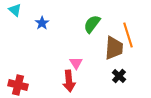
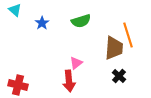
green semicircle: moved 11 px left, 3 px up; rotated 144 degrees counterclockwise
pink triangle: rotated 24 degrees clockwise
